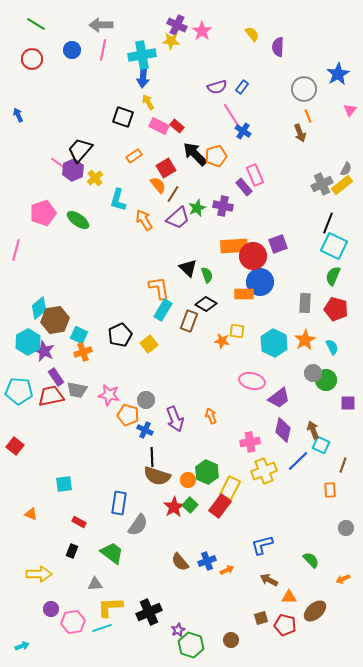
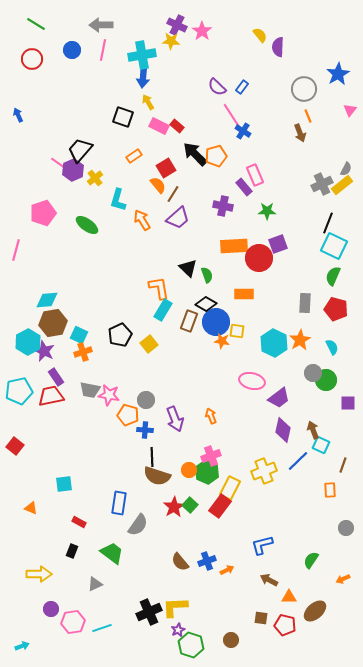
yellow semicircle at (252, 34): moved 8 px right, 1 px down
purple semicircle at (217, 87): rotated 60 degrees clockwise
green star at (197, 208): moved 70 px right, 3 px down; rotated 24 degrees clockwise
green ellipse at (78, 220): moved 9 px right, 5 px down
orange arrow at (144, 220): moved 2 px left
red circle at (253, 256): moved 6 px right, 2 px down
blue circle at (260, 282): moved 44 px left, 40 px down
cyan diamond at (39, 308): moved 8 px right, 8 px up; rotated 35 degrees clockwise
brown hexagon at (55, 320): moved 2 px left, 3 px down
orange star at (305, 340): moved 5 px left
gray trapezoid at (77, 390): moved 13 px right
cyan pentagon at (19, 391): rotated 16 degrees counterclockwise
blue cross at (145, 430): rotated 21 degrees counterclockwise
pink cross at (250, 442): moved 39 px left, 14 px down; rotated 12 degrees counterclockwise
orange circle at (188, 480): moved 1 px right, 10 px up
orange triangle at (31, 514): moved 6 px up
green semicircle at (311, 560): rotated 102 degrees counterclockwise
gray triangle at (95, 584): rotated 21 degrees counterclockwise
yellow L-shape at (110, 607): moved 65 px right
brown square at (261, 618): rotated 24 degrees clockwise
